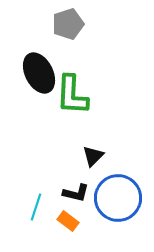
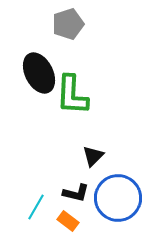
cyan line: rotated 12 degrees clockwise
